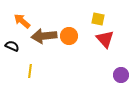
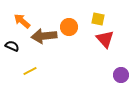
orange circle: moved 9 px up
yellow line: rotated 56 degrees clockwise
